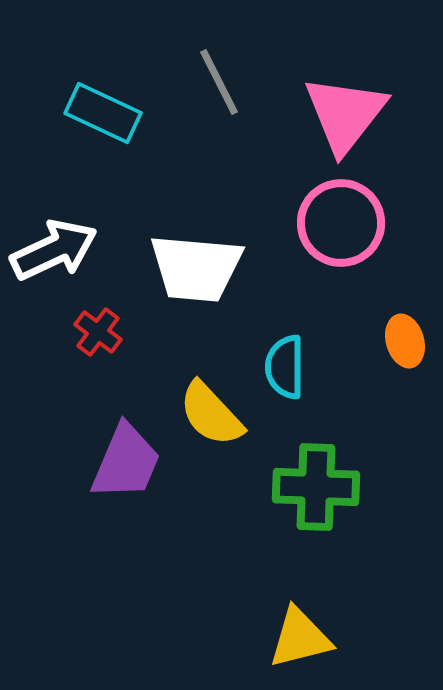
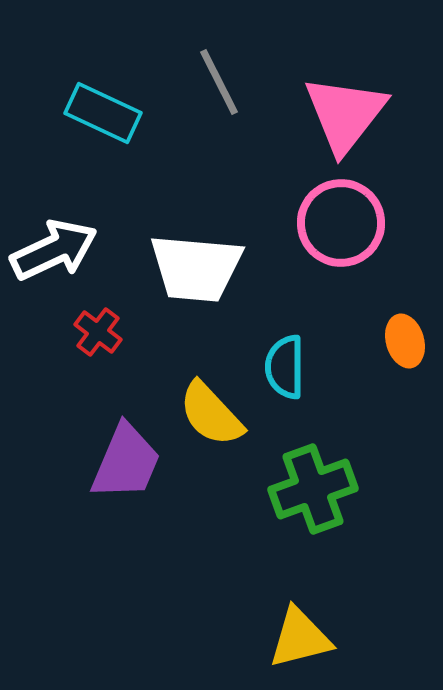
green cross: moved 3 px left, 2 px down; rotated 22 degrees counterclockwise
